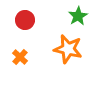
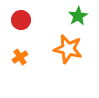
red circle: moved 4 px left
orange cross: rotated 14 degrees clockwise
